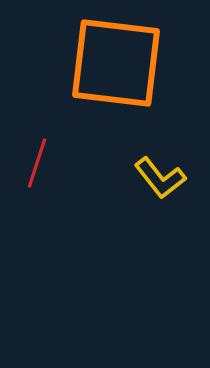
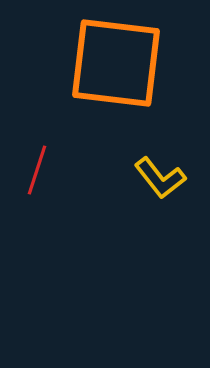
red line: moved 7 px down
